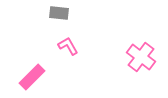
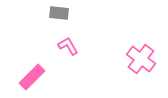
pink cross: moved 2 px down
